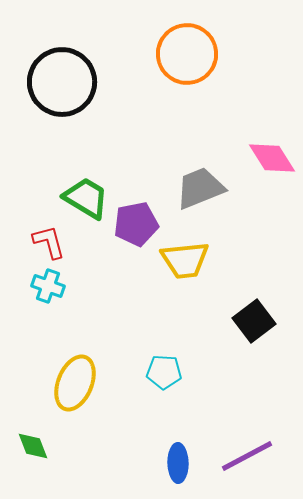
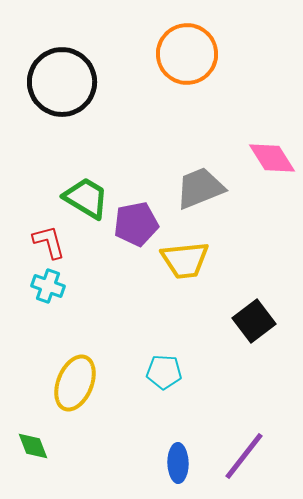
purple line: moved 3 px left; rotated 24 degrees counterclockwise
